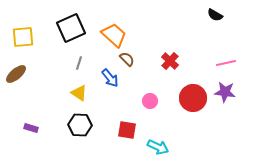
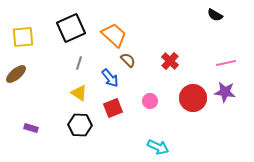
brown semicircle: moved 1 px right, 1 px down
red square: moved 14 px left, 22 px up; rotated 30 degrees counterclockwise
